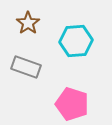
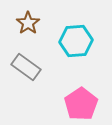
gray rectangle: rotated 16 degrees clockwise
pink pentagon: moved 9 px right; rotated 20 degrees clockwise
